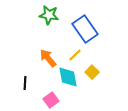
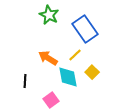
green star: rotated 18 degrees clockwise
orange arrow: rotated 18 degrees counterclockwise
black line: moved 2 px up
